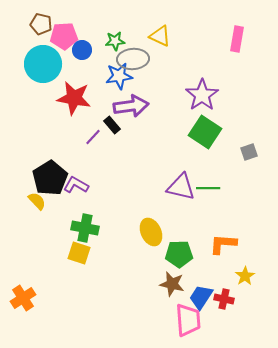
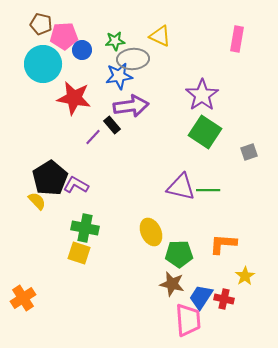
green line: moved 2 px down
